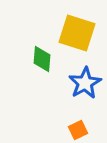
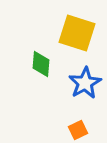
green diamond: moved 1 px left, 5 px down
